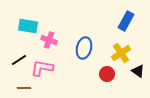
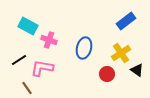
blue rectangle: rotated 24 degrees clockwise
cyan rectangle: rotated 18 degrees clockwise
black triangle: moved 1 px left, 1 px up
brown line: moved 3 px right; rotated 56 degrees clockwise
